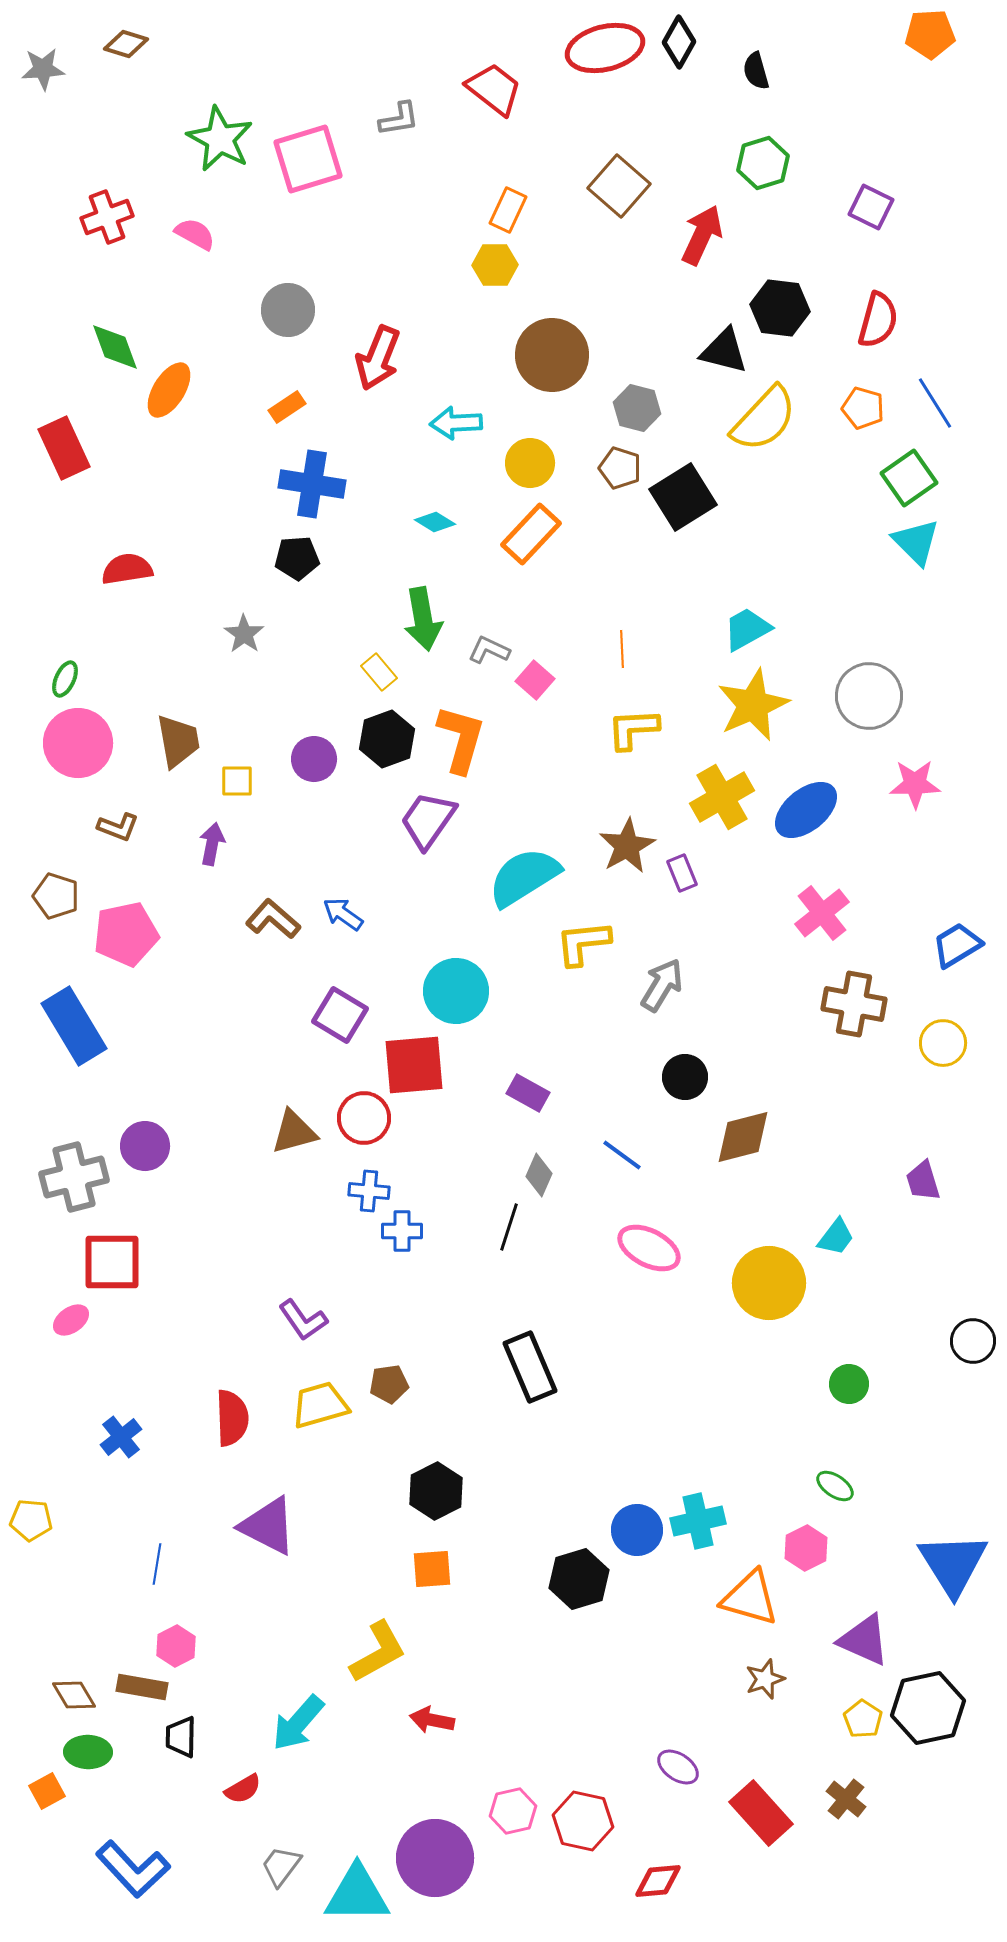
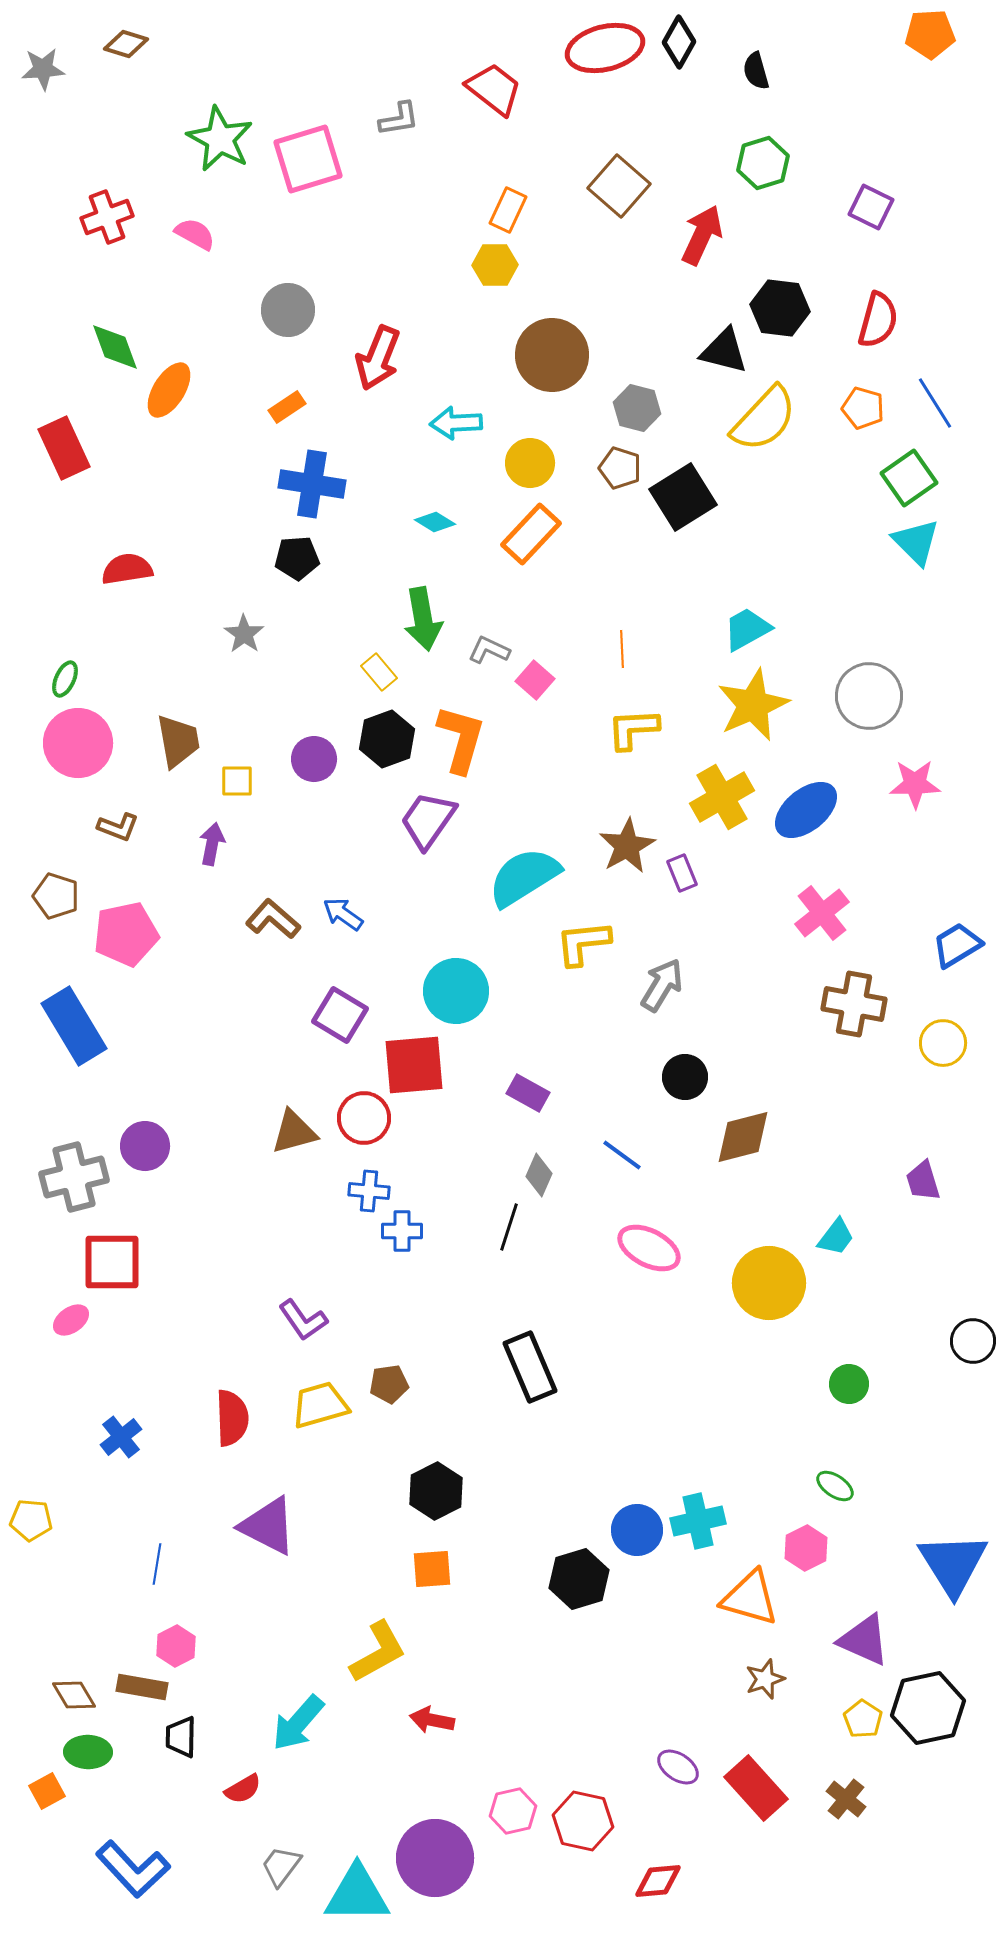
red rectangle at (761, 1813): moved 5 px left, 25 px up
